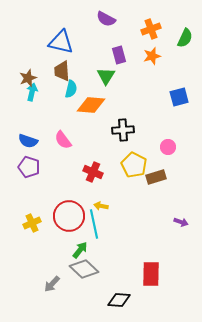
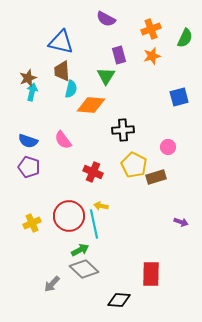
green arrow: rotated 24 degrees clockwise
